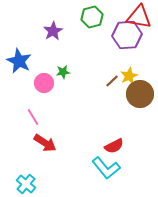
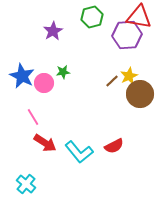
blue star: moved 3 px right, 15 px down
cyan L-shape: moved 27 px left, 16 px up
